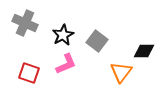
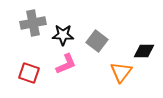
gray cross: moved 8 px right; rotated 35 degrees counterclockwise
black star: rotated 30 degrees clockwise
